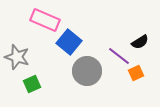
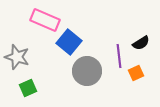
black semicircle: moved 1 px right, 1 px down
purple line: rotated 45 degrees clockwise
green square: moved 4 px left, 4 px down
